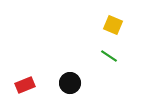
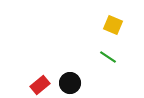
green line: moved 1 px left, 1 px down
red rectangle: moved 15 px right; rotated 18 degrees counterclockwise
